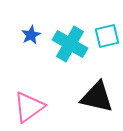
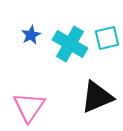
cyan square: moved 2 px down
black triangle: rotated 36 degrees counterclockwise
pink triangle: rotated 20 degrees counterclockwise
